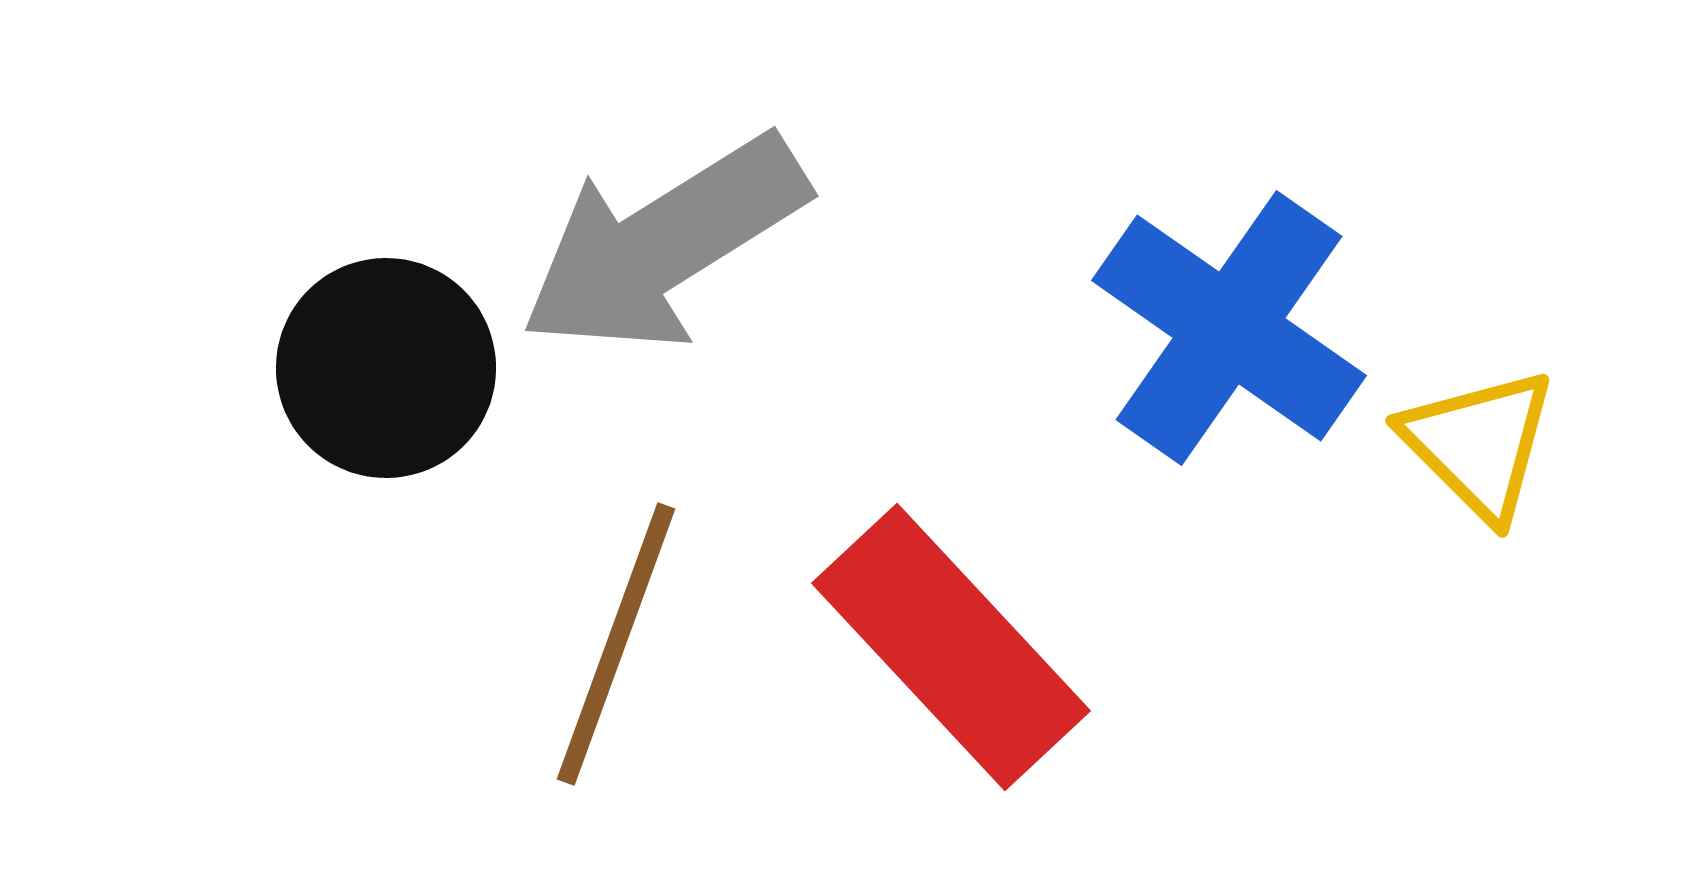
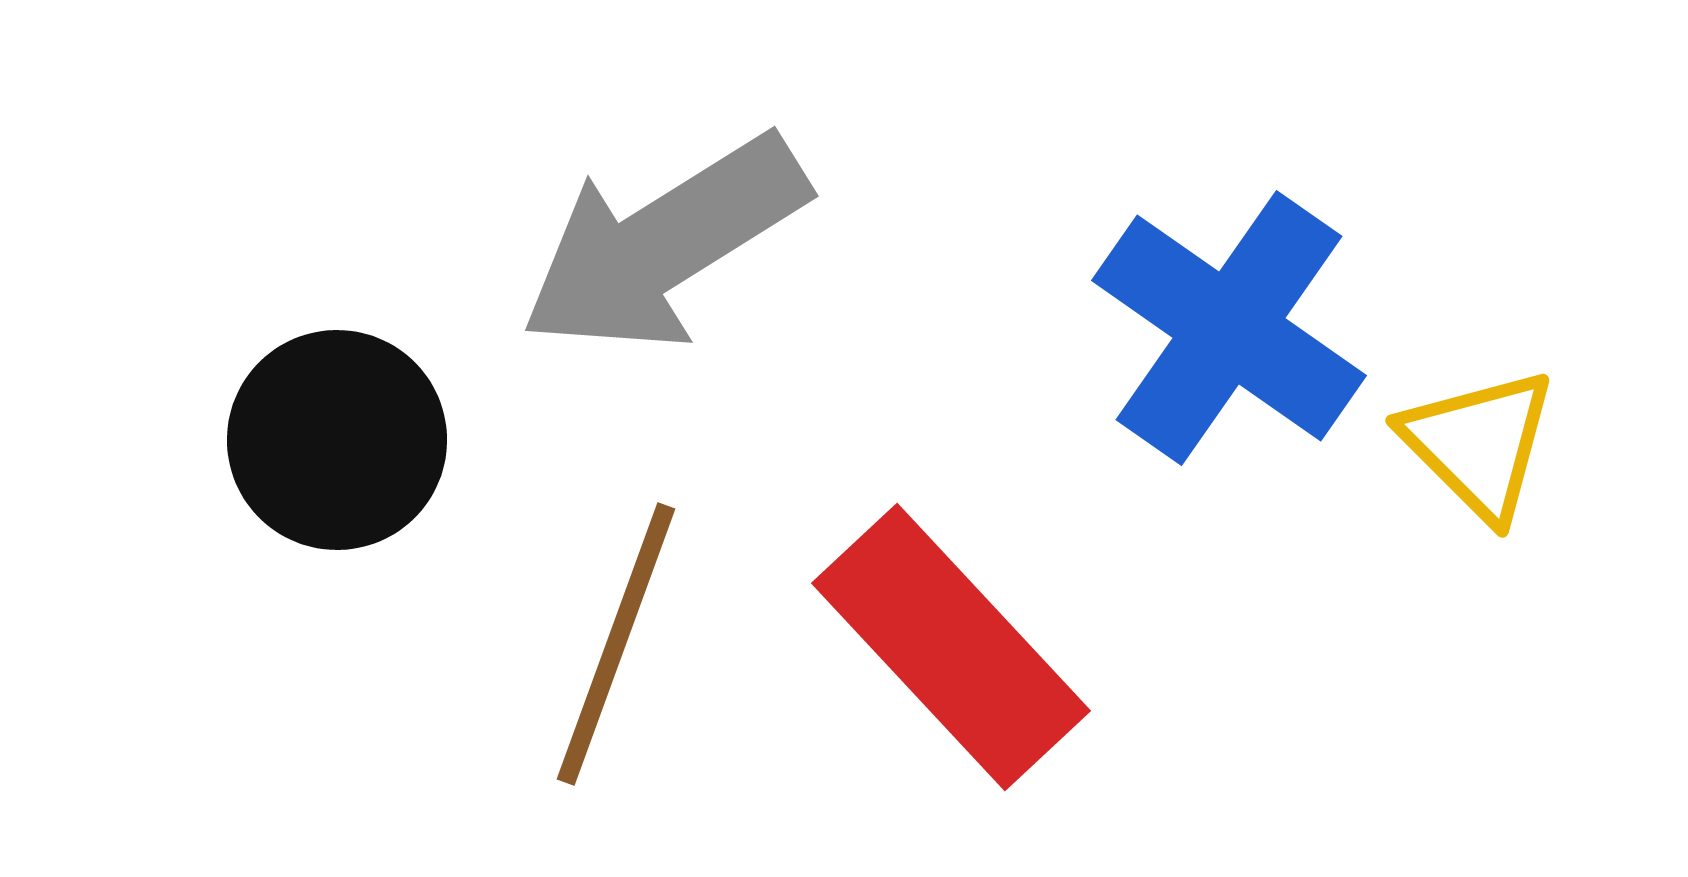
black circle: moved 49 px left, 72 px down
